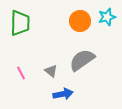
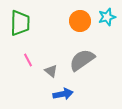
pink line: moved 7 px right, 13 px up
